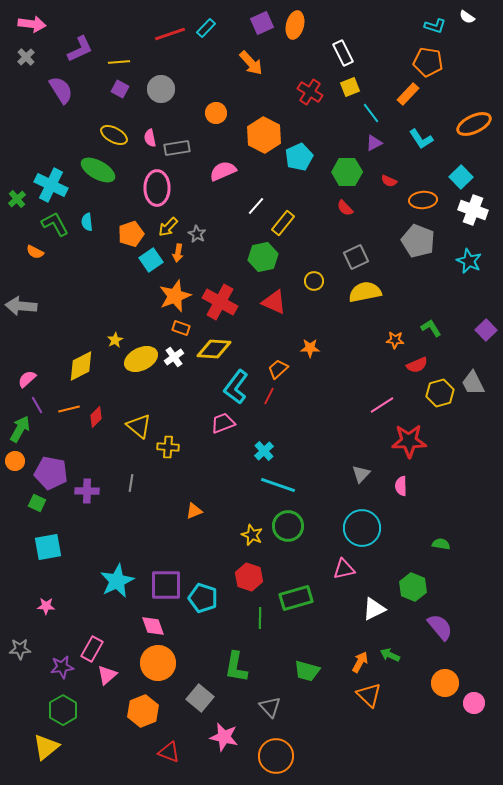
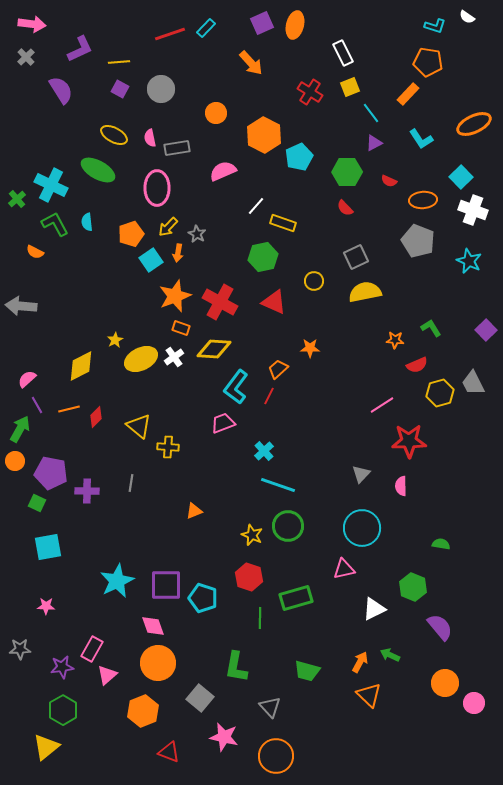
yellow rectangle at (283, 223): rotated 70 degrees clockwise
